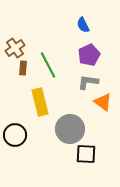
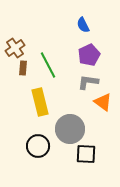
black circle: moved 23 px right, 11 px down
